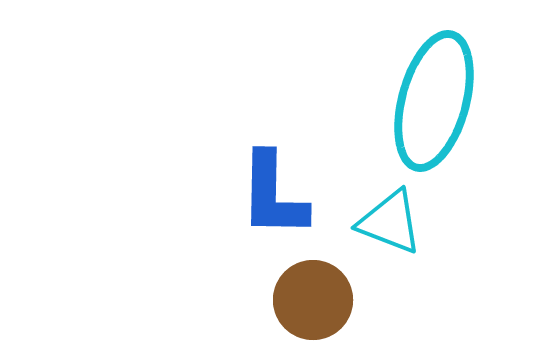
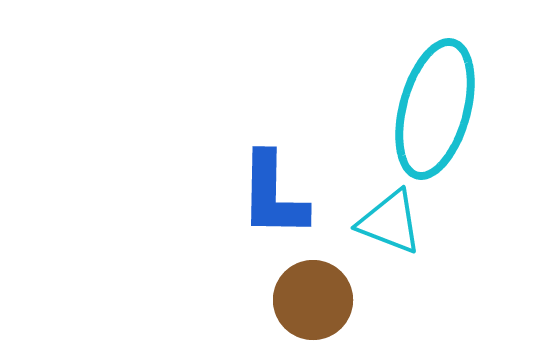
cyan ellipse: moved 1 px right, 8 px down
